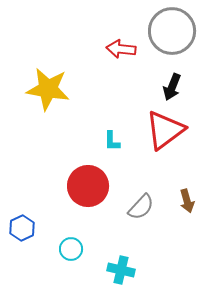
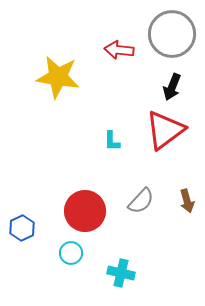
gray circle: moved 3 px down
red arrow: moved 2 px left, 1 px down
yellow star: moved 10 px right, 12 px up
red circle: moved 3 px left, 25 px down
gray semicircle: moved 6 px up
cyan circle: moved 4 px down
cyan cross: moved 3 px down
